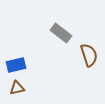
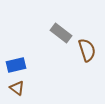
brown semicircle: moved 2 px left, 5 px up
brown triangle: rotated 49 degrees clockwise
